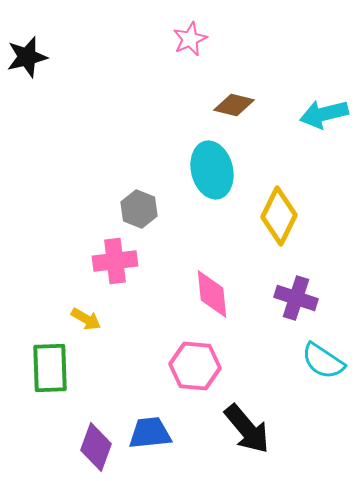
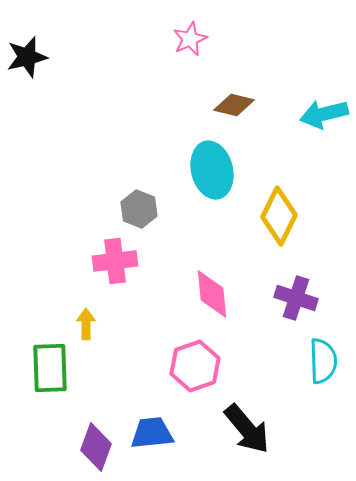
yellow arrow: moved 5 px down; rotated 120 degrees counterclockwise
cyan semicircle: rotated 126 degrees counterclockwise
pink hexagon: rotated 24 degrees counterclockwise
blue trapezoid: moved 2 px right
